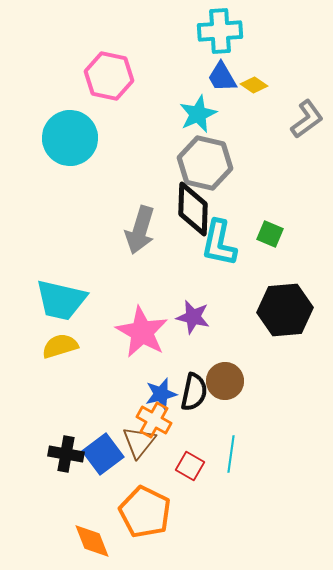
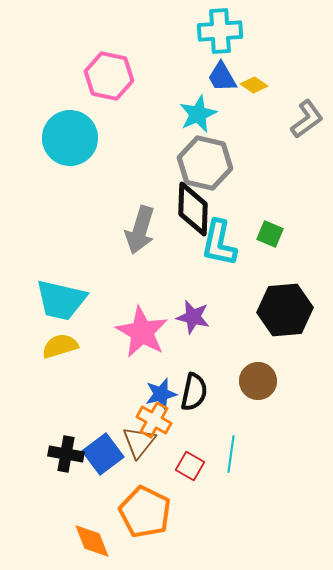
brown circle: moved 33 px right
